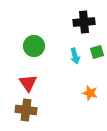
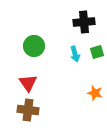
cyan arrow: moved 2 px up
orange star: moved 5 px right
brown cross: moved 2 px right
